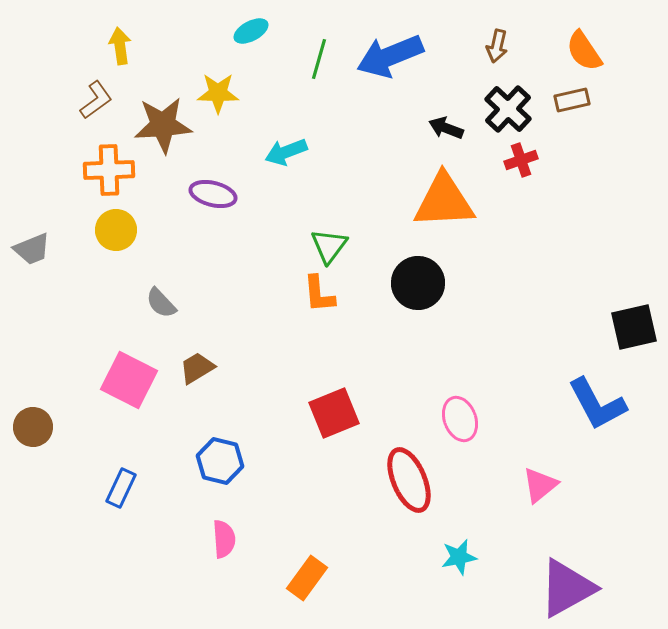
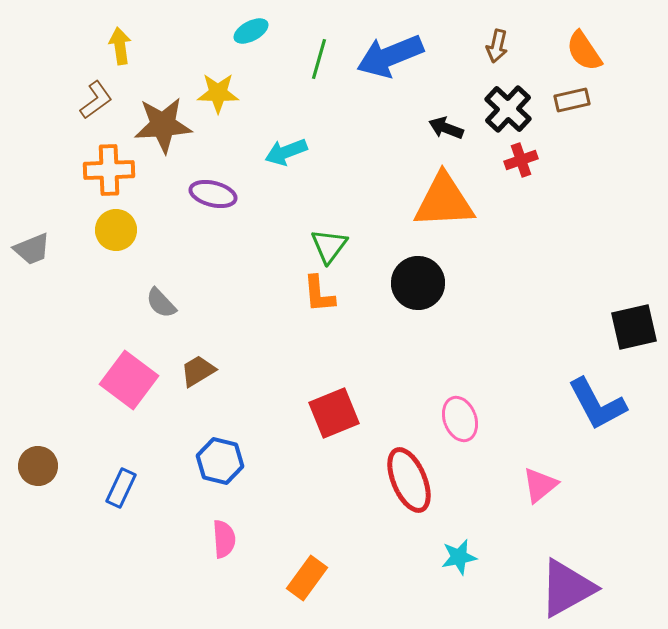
brown trapezoid: moved 1 px right, 3 px down
pink square: rotated 10 degrees clockwise
brown circle: moved 5 px right, 39 px down
